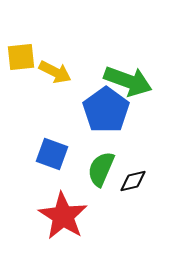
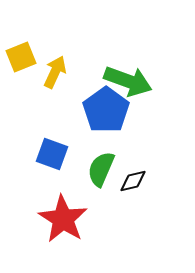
yellow square: rotated 16 degrees counterclockwise
yellow arrow: rotated 92 degrees counterclockwise
red star: moved 3 px down
